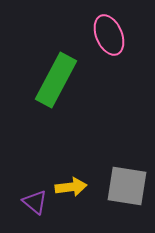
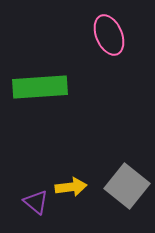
green rectangle: moved 16 px left, 7 px down; rotated 58 degrees clockwise
gray square: rotated 30 degrees clockwise
purple triangle: moved 1 px right
